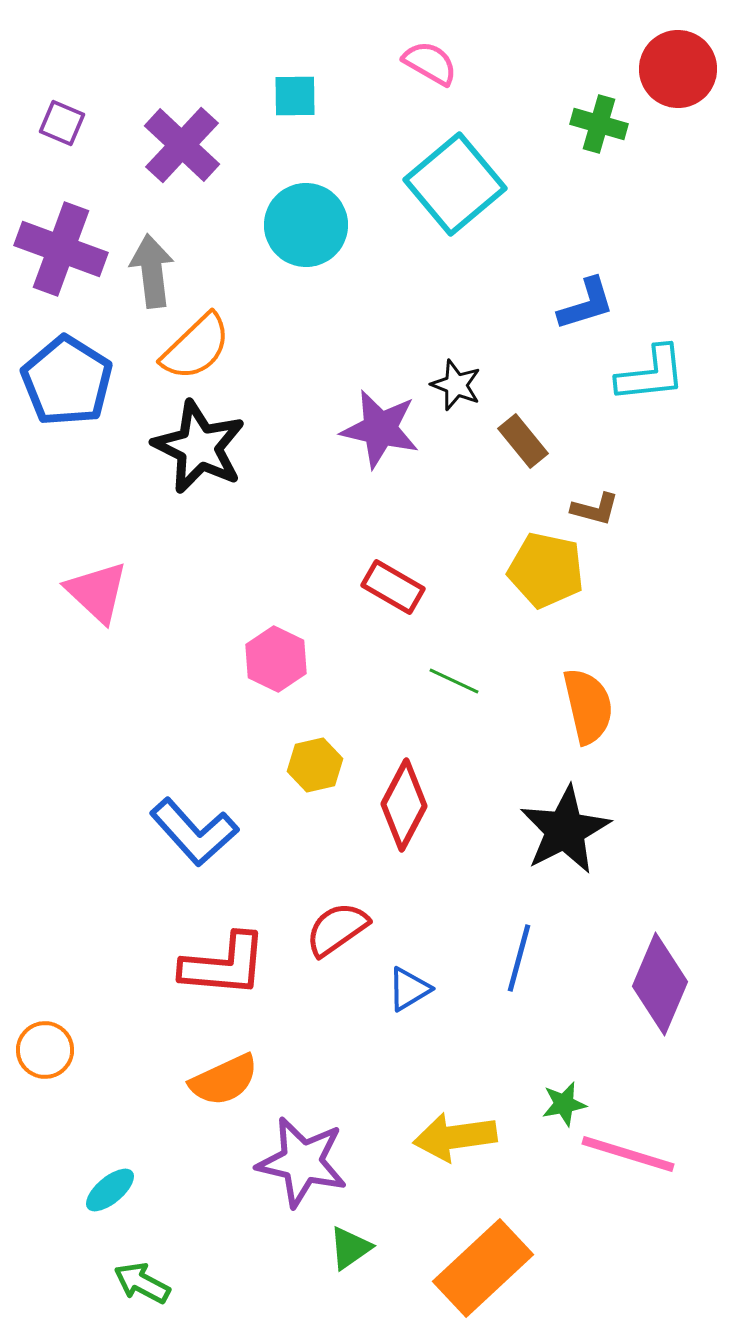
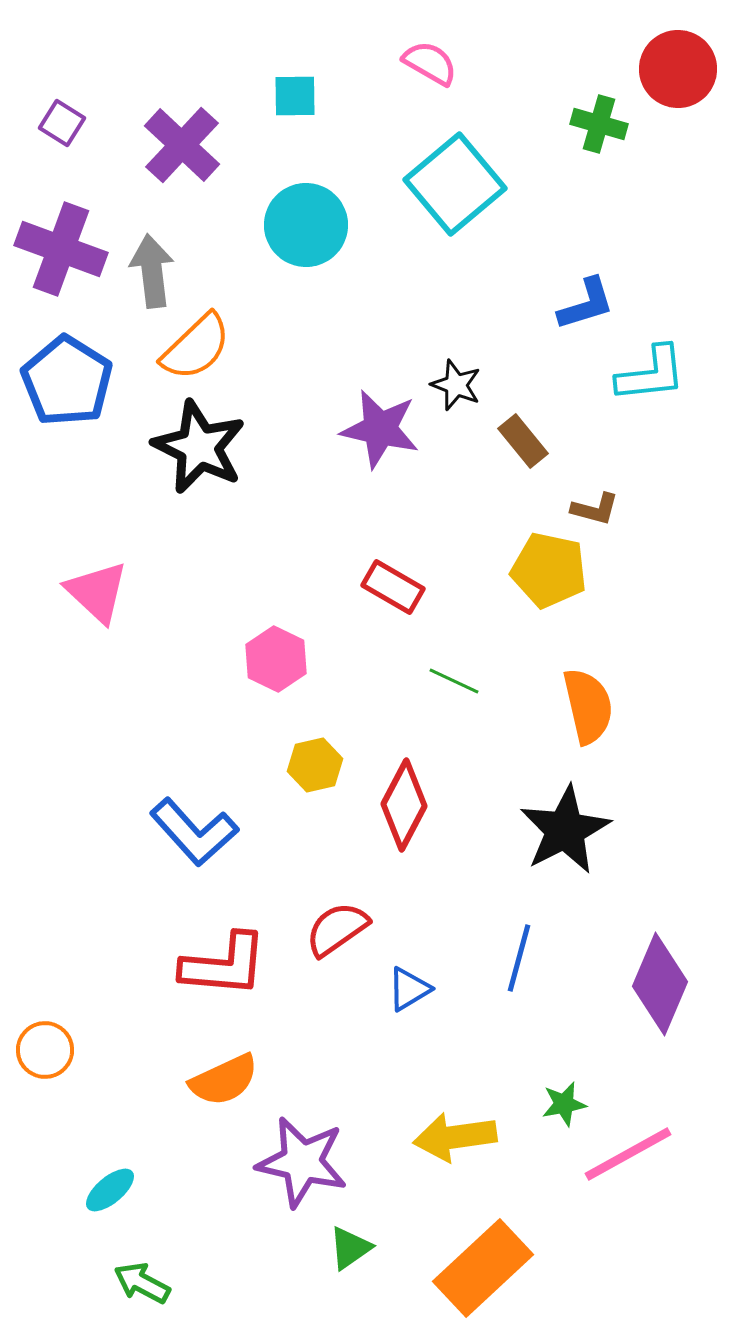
purple square at (62, 123): rotated 9 degrees clockwise
yellow pentagon at (546, 570): moved 3 px right
pink line at (628, 1154): rotated 46 degrees counterclockwise
